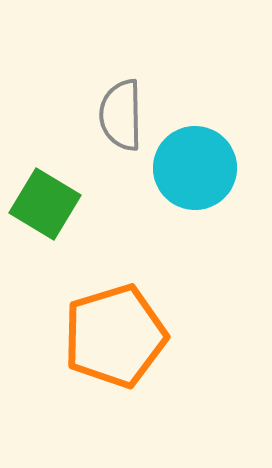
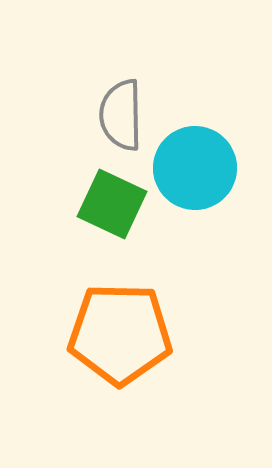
green square: moved 67 px right; rotated 6 degrees counterclockwise
orange pentagon: moved 5 px right, 2 px up; rotated 18 degrees clockwise
